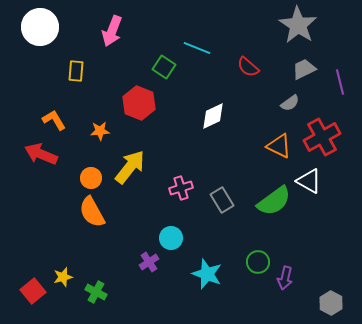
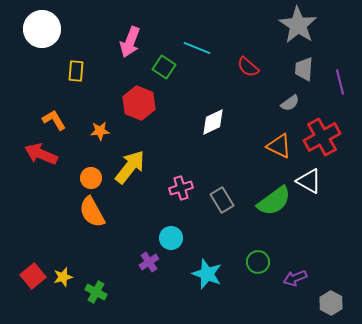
white circle: moved 2 px right, 2 px down
pink arrow: moved 18 px right, 11 px down
gray trapezoid: rotated 60 degrees counterclockwise
white diamond: moved 6 px down
purple arrow: moved 10 px right; rotated 55 degrees clockwise
red square: moved 15 px up
